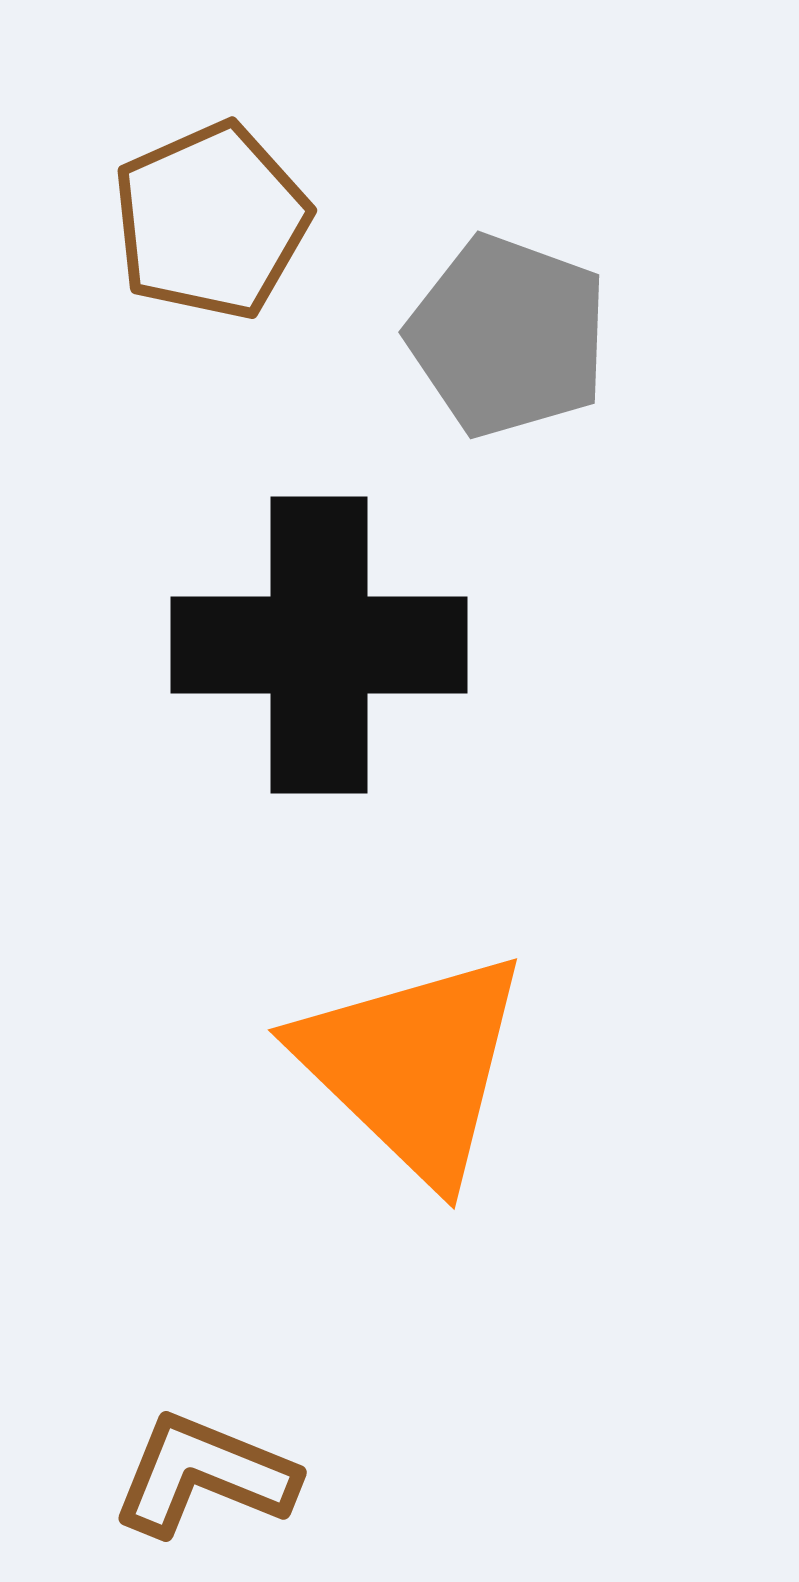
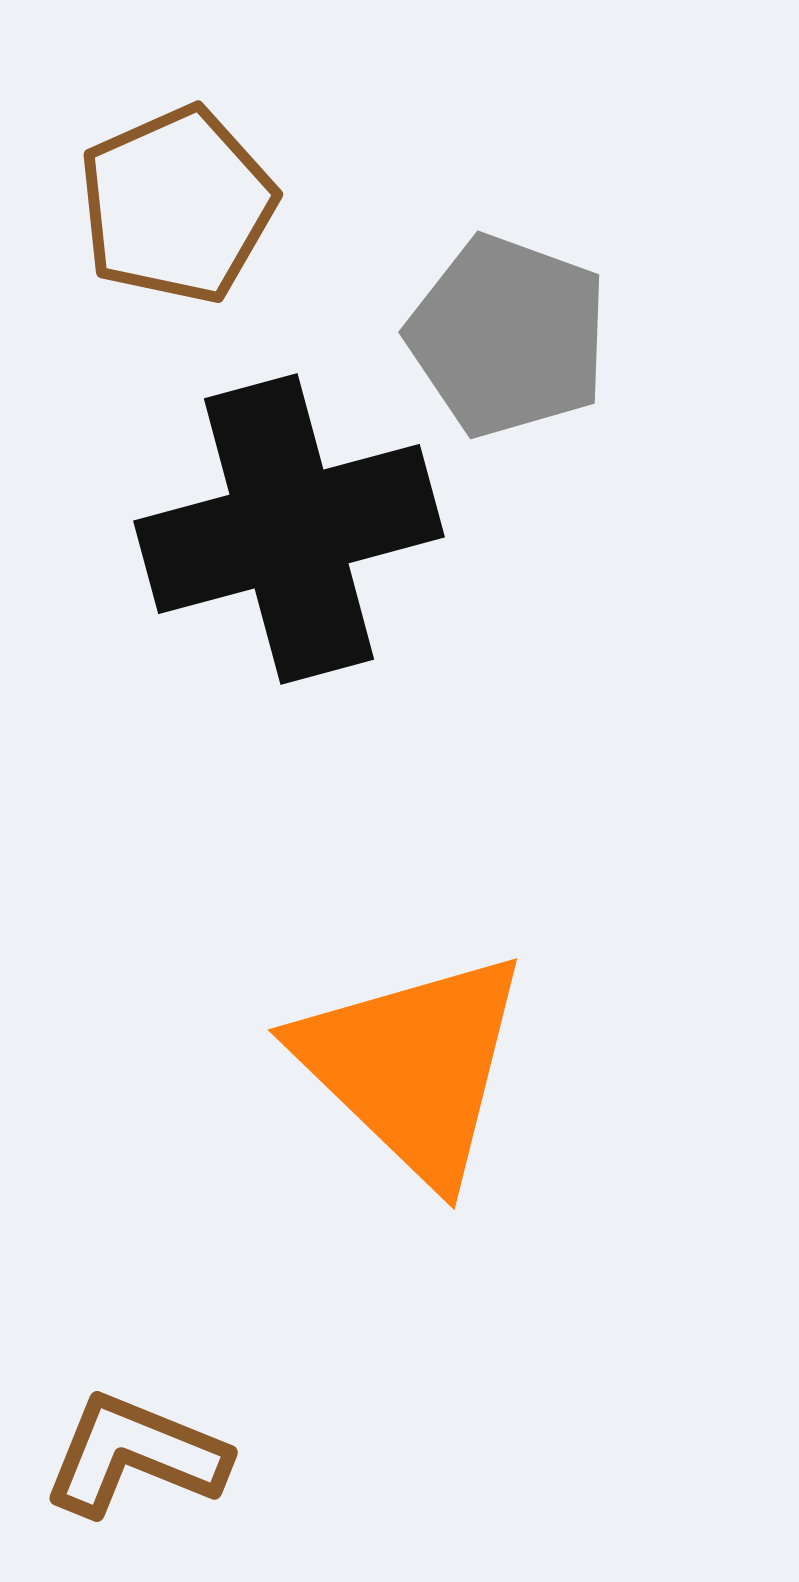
brown pentagon: moved 34 px left, 16 px up
black cross: moved 30 px left, 116 px up; rotated 15 degrees counterclockwise
brown L-shape: moved 69 px left, 20 px up
